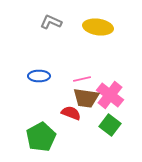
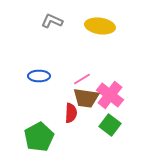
gray L-shape: moved 1 px right, 1 px up
yellow ellipse: moved 2 px right, 1 px up
pink line: rotated 18 degrees counterclockwise
red semicircle: rotated 72 degrees clockwise
green pentagon: moved 2 px left
